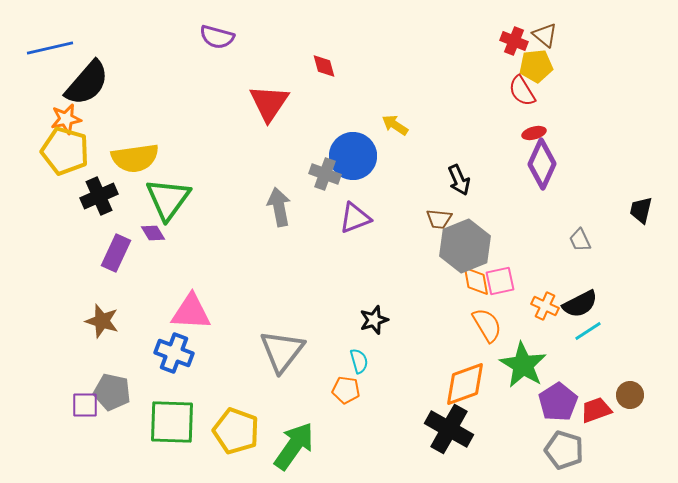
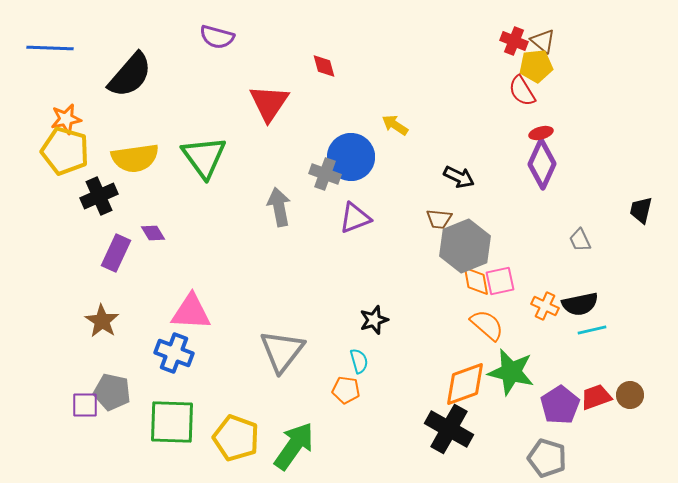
brown triangle at (545, 35): moved 2 px left, 6 px down
blue line at (50, 48): rotated 15 degrees clockwise
black semicircle at (87, 83): moved 43 px right, 8 px up
red ellipse at (534, 133): moved 7 px right
blue circle at (353, 156): moved 2 px left, 1 px down
black arrow at (459, 180): moved 3 px up; rotated 40 degrees counterclockwise
green triangle at (168, 199): moved 36 px right, 42 px up; rotated 12 degrees counterclockwise
black semicircle at (580, 304): rotated 15 degrees clockwise
brown star at (102, 321): rotated 16 degrees clockwise
orange semicircle at (487, 325): rotated 18 degrees counterclockwise
cyan line at (588, 331): moved 4 px right, 1 px up; rotated 20 degrees clockwise
green star at (523, 365): moved 12 px left, 7 px down; rotated 18 degrees counterclockwise
purple pentagon at (558, 402): moved 2 px right, 3 px down
red trapezoid at (596, 410): moved 13 px up
yellow pentagon at (236, 431): moved 7 px down
gray pentagon at (564, 450): moved 17 px left, 8 px down
